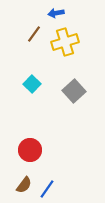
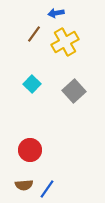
yellow cross: rotated 12 degrees counterclockwise
brown semicircle: rotated 48 degrees clockwise
